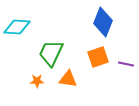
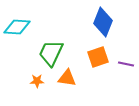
orange triangle: moved 1 px left, 1 px up
